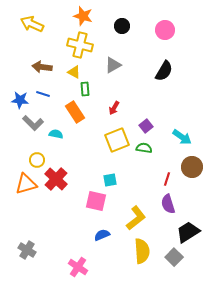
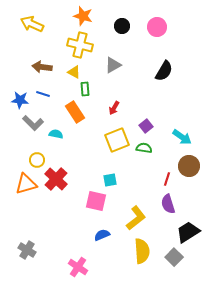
pink circle: moved 8 px left, 3 px up
brown circle: moved 3 px left, 1 px up
